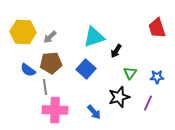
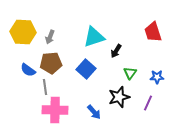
red trapezoid: moved 4 px left, 4 px down
gray arrow: rotated 24 degrees counterclockwise
